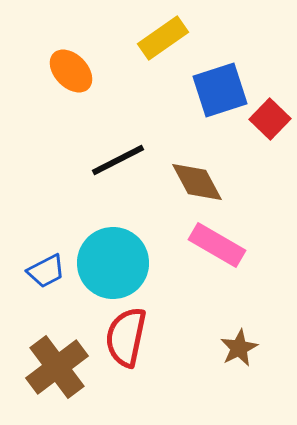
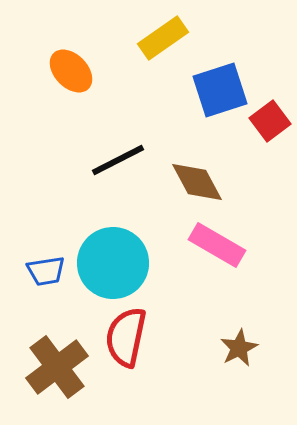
red square: moved 2 px down; rotated 9 degrees clockwise
blue trapezoid: rotated 18 degrees clockwise
